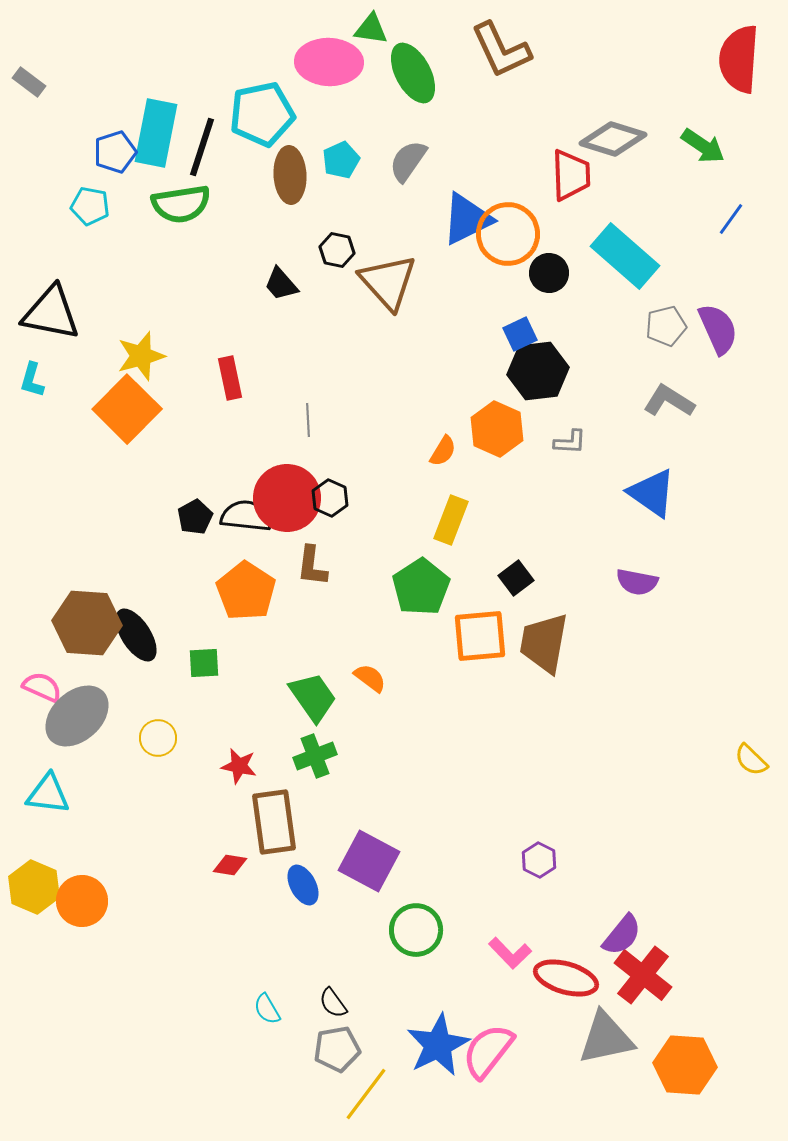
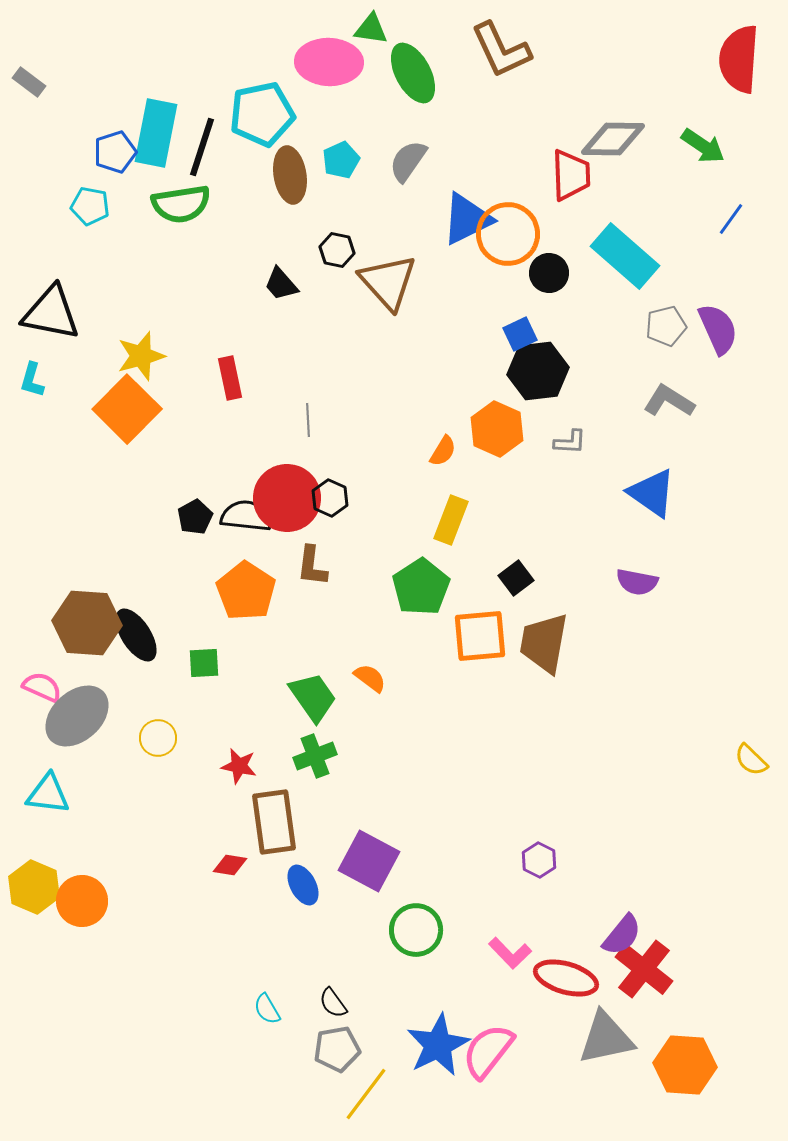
gray diamond at (613, 139): rotated 16 degrees counterclockwise
brown ellipse at (290, 175): rotated 6 degrees counterclockwise
red cross at (643, 975): moved 1 px right, 6 px up
